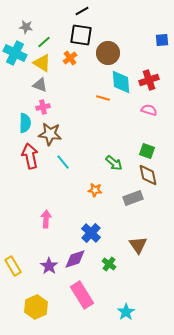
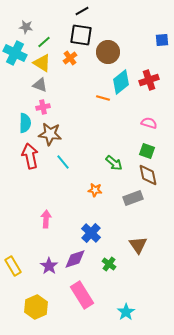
brown circle: moved 1 px up
cyan diamond: rotated 55 degrees clockwise
pink semicircle: moved 13 px down
